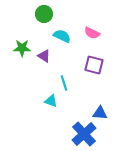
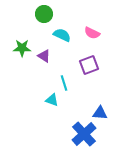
cyan semicircle: moved 1 px up
purple square: moved 5 px left; rotated 36 degrees counterclockwise
cyan triangle: moved 1 px right, 1 px up
